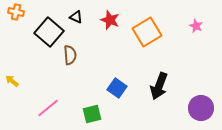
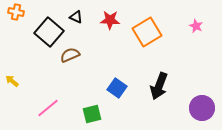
red star: rotated 18 degrees counterclockwise
brown semicircle: rotated 108 degrees counterclockwise
purple circle: moved 1 px right
